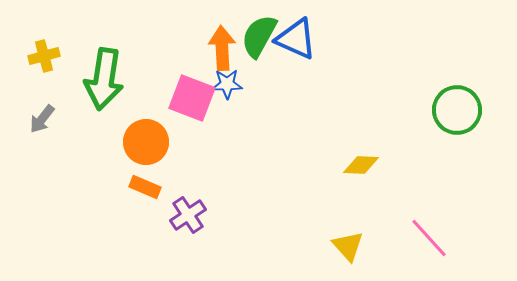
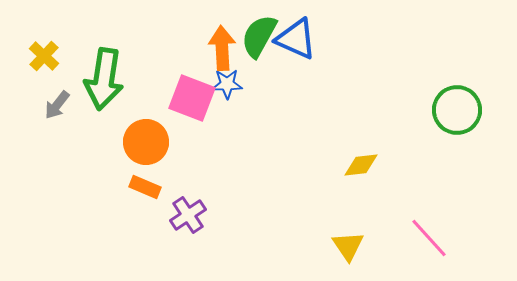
yellow cross: rotated 32 degrees counterclockwise
gray arrow: moved 15 px right, 14 px up
yellow diamond: rotated 9 degrees counterclockwise
yellow triangle: rotated 8 degrees clockwise
